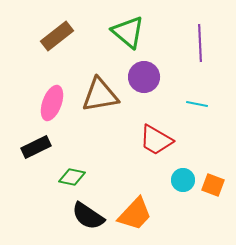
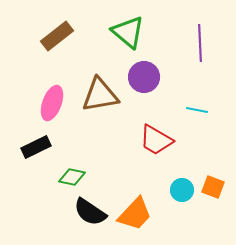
cyan line: moved 6 px down
cyan circle: moved 1 px left, 10 px down
orange square: moved 2 px down
black semicircle: moved 2 px right, 4 px up
